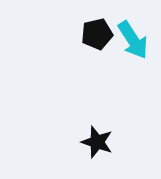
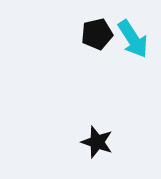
cyan arrow: moved 1 px up
